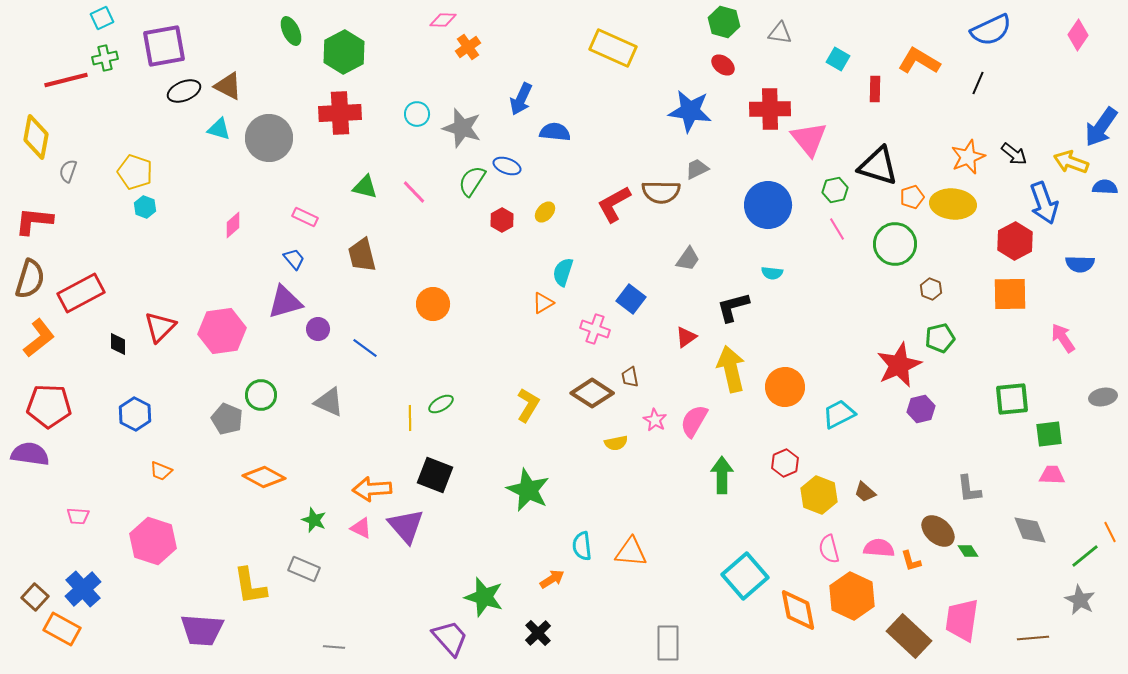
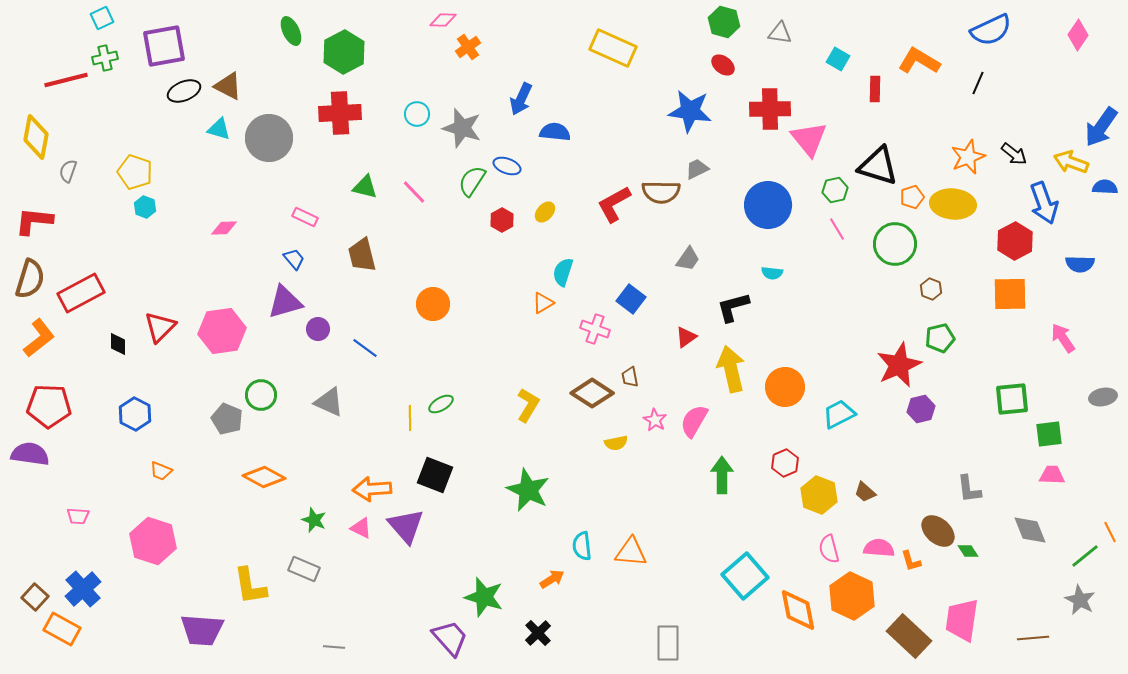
pink diamond at (233, 225): moved 9 px left, 3 px down; rotated 40 degrees clockwise
